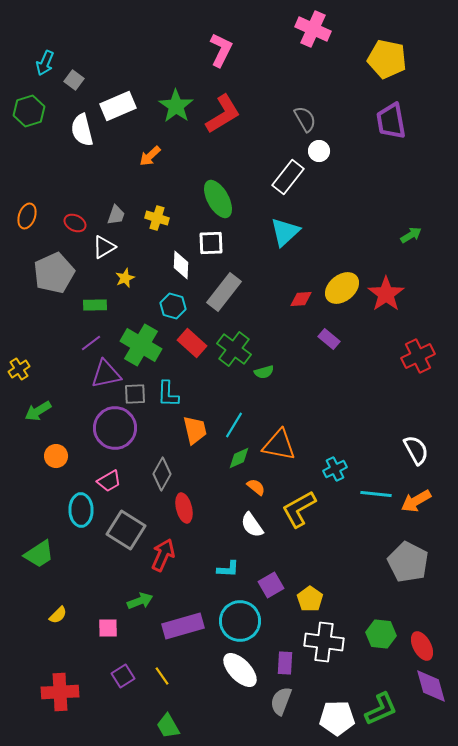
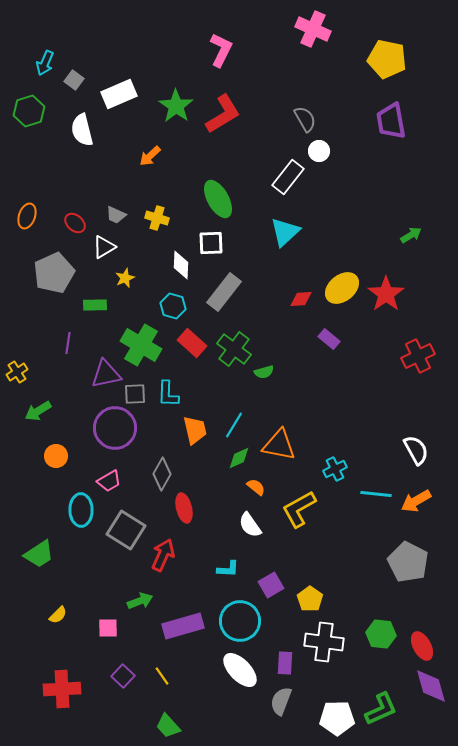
white rectangle at (118, 106): moved 1 px right, 12 px up
gray trapezoid at (116, 215): rotated 95 degrees clockwise
red ellipse at (75, 223): rotated 15 degrees clockwise
purple line at (91, 343): moved 23 px left; rotated 45 degrees counterclockwise
yellow cross at (19, 369): moved 2 px left, 3 px down
white semicircle at (252, 525): moved 2 px left
purple square at (123, 676): rotated 15 degrees counterclockwise
red cross at (60, 692): moved 2 px right, 3 px up
green trapezoid at (168, 726): rotated 12 degrees counterclockwise
